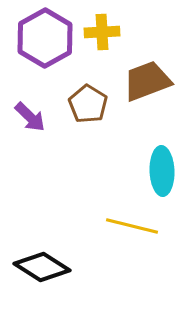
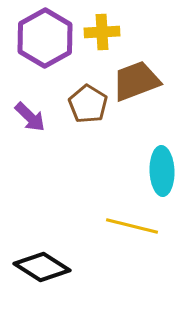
brown trapezoid: moved 11 px left
